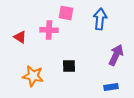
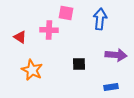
purple arrow: rotated 70 degrees clockwise
black square: moved 10 px right, 2 px up
orange star: moved 1 px left, 6 px up; rotated 15 degrees clockwise
